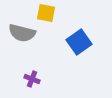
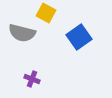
yellow square: rotated 18 degrees clockwise
blue square: moved 5 px up
